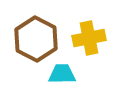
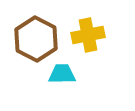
yellow cross: moved 1 px left, 3 px up
